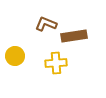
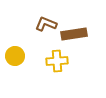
brown rectangle: moved 2 px up
yellow cross: moved 1 px right, 2 px up
